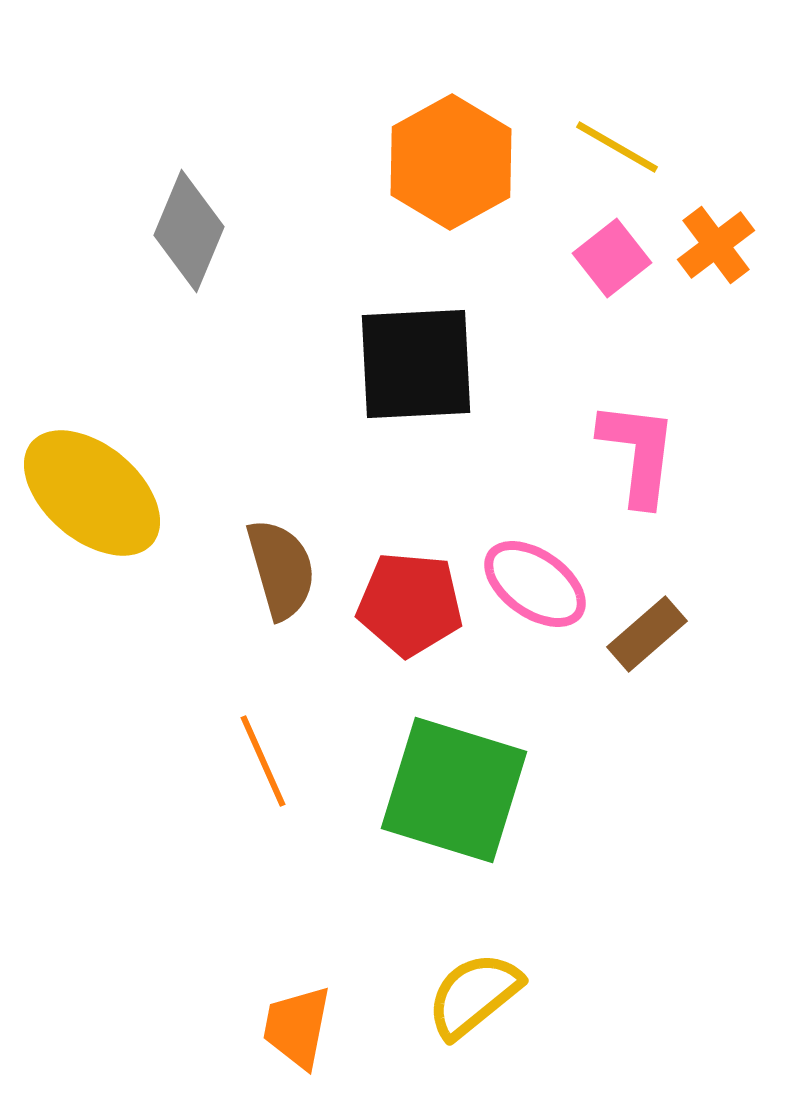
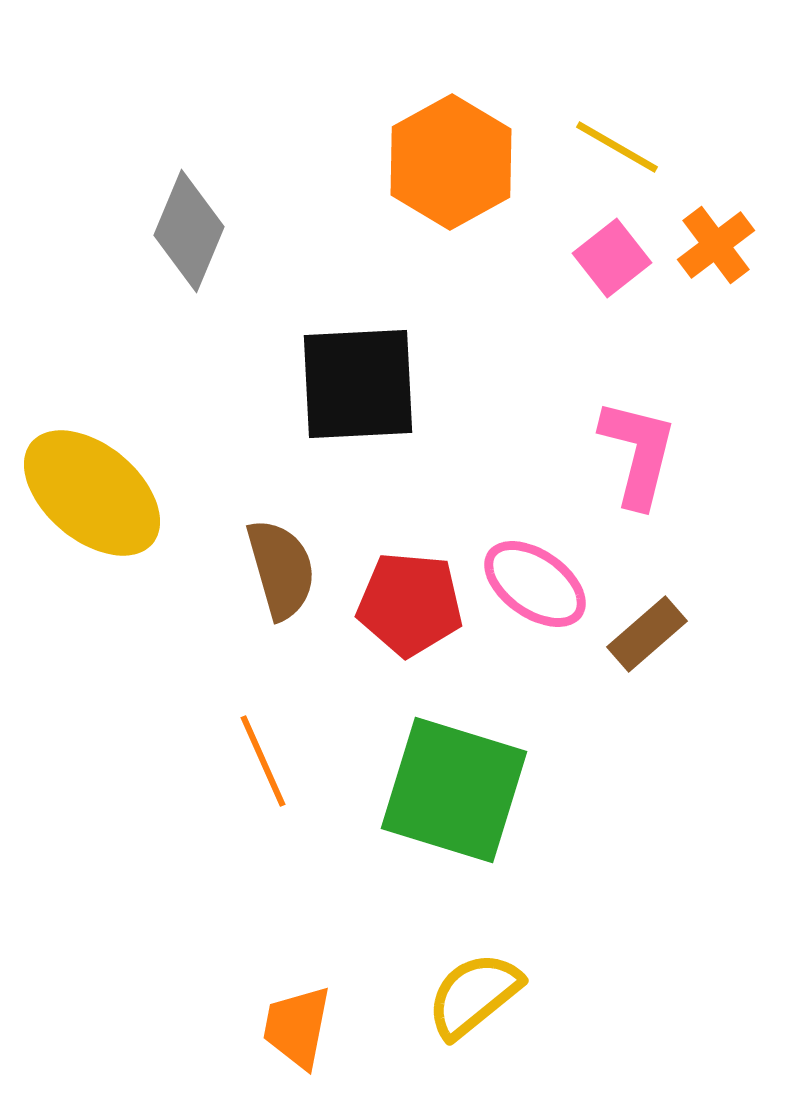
black square: moved 58 px left, 20 px down
pink L-shape: rotated 7 degrees clockwise
